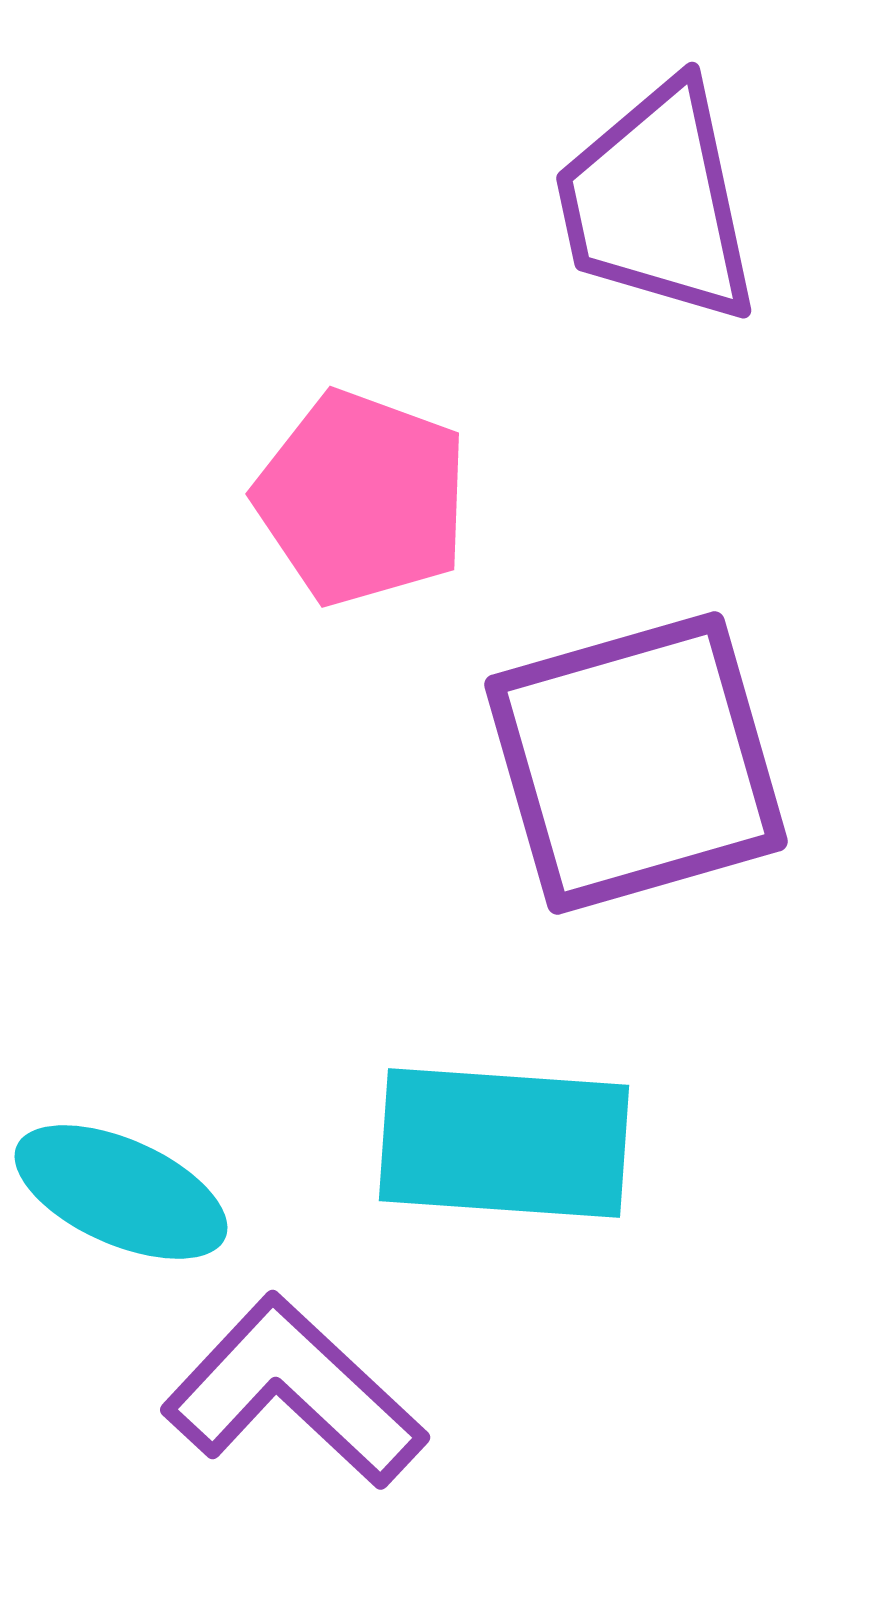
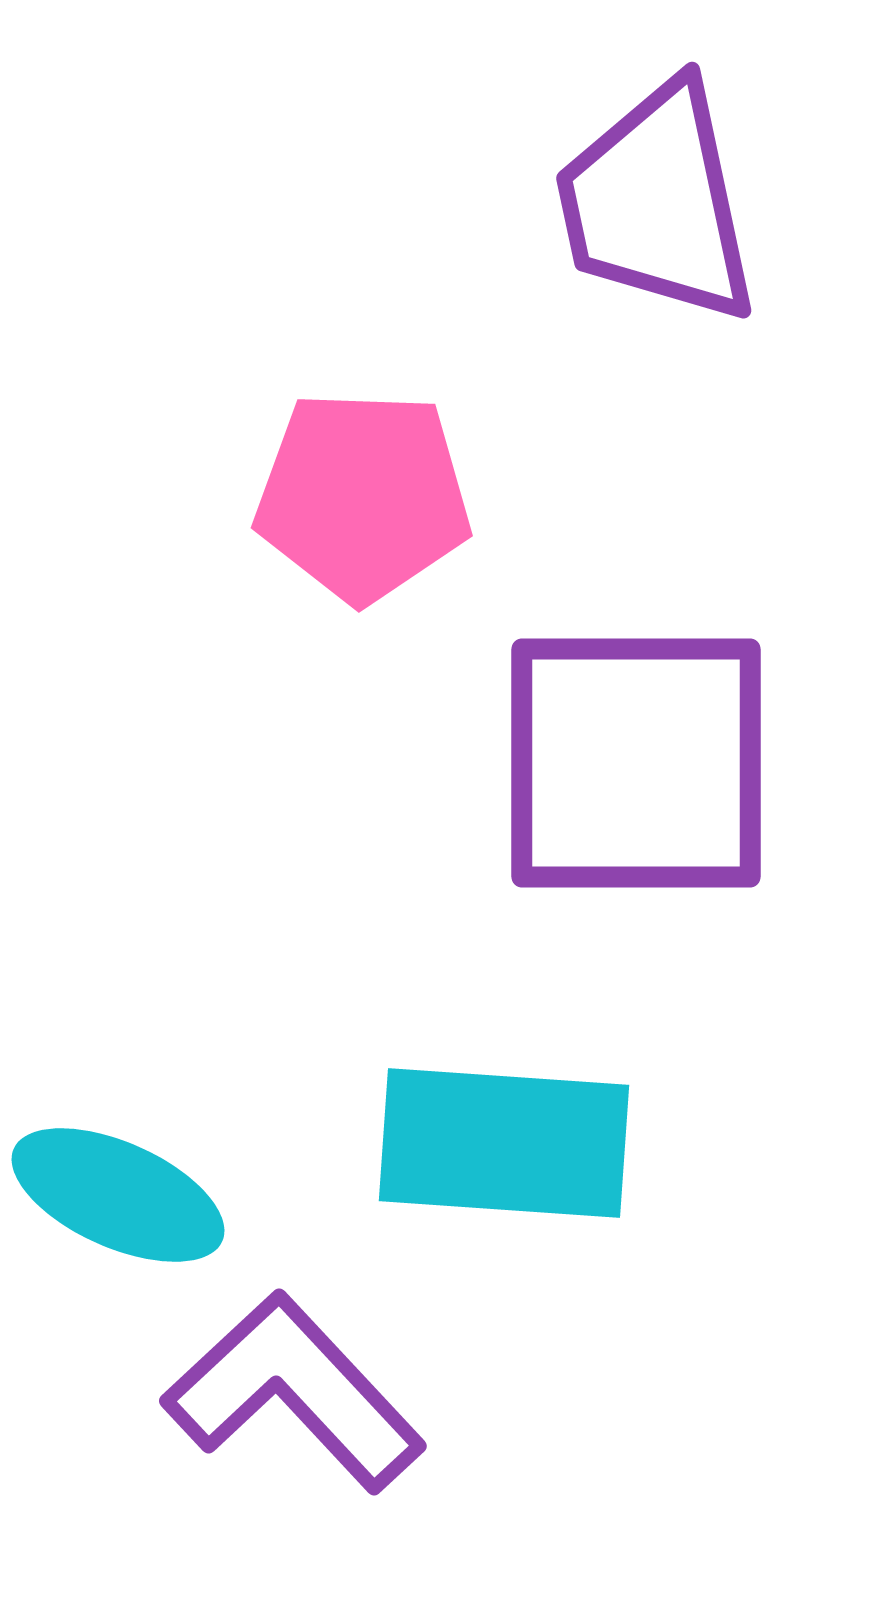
pink pentagon: moved 1 px right, 2 px up; rotated 18 degrees counterclockwise
purple square: rotated 16 degrees clockwise
cyan ellipse: moved 3 px left, 3 px down
purple L-shape: rotated 4 degrees clockwise
